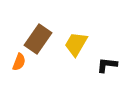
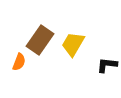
brown rectangle: moved 2 px right, 1 px down
yellow trapezoid: moved 3 px left
